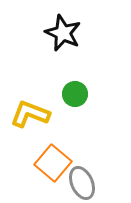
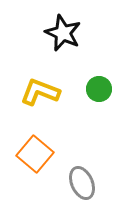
green circle: moved 24 px right, 5 px up
yellow L-shape: moved 10 px right, 22 px up
orange square: moved 18 px left, 9 px up
